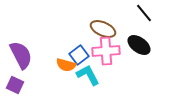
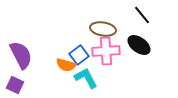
black line: moved 2 px left, 2 px down
brown ellipse: rotated 15 degrees counterclockwise
cyan L-shape: moved 2 px left, 3 px down
